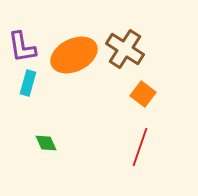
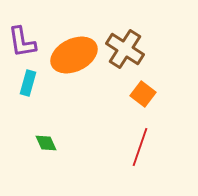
purple L-shape: moved 5 px up
